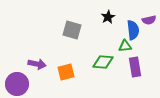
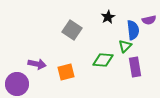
gray square: rotated 18 degrees clockwise
green triangle: rotated 40 degrees counterclockwise
green diamond: moved 2 px up
